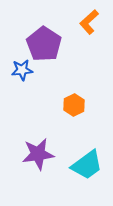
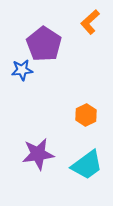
orange L-shape: moved 1 px right
orange hexagon: moved 12 px right, 10 px down
